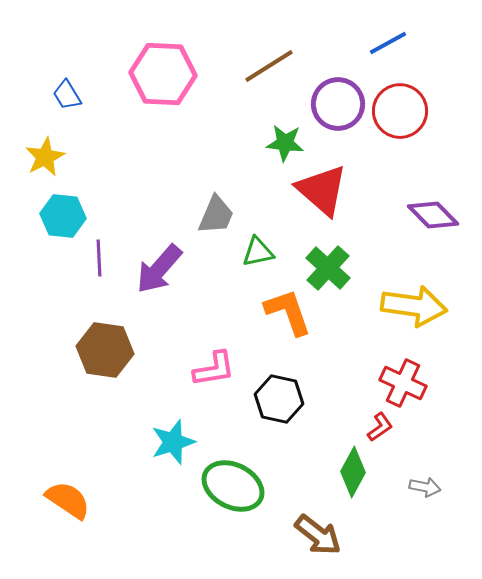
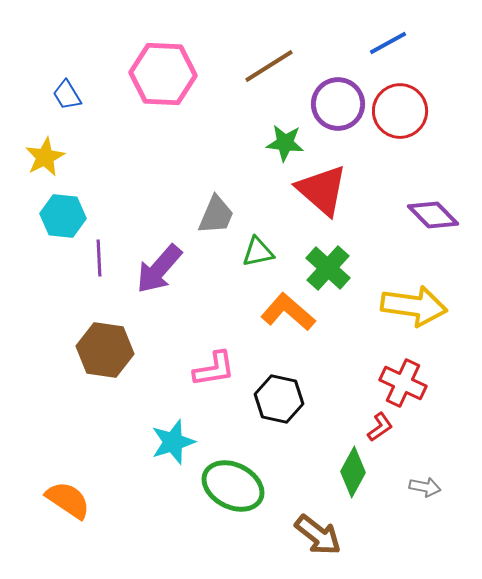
orange L-shape: rotated 30 degrees counterclockwise
